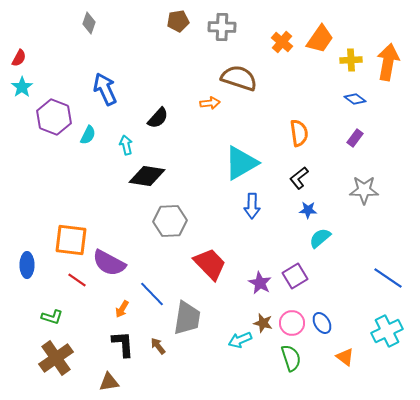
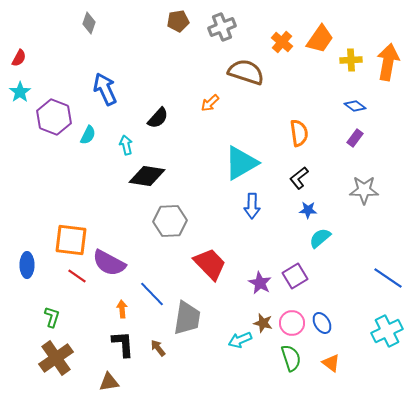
gray cross at (222, 27): rotated 24 degrees counterclockwise
brown semicircle at (239, 78): moved 7 px right, 6 px up
cyan star at (22, 87): moved 2 px left, 5 px down
blue diamond at (355, 99): moved 7 px down
orange arrow at (210, 103): rotated 144 degrees clockwise
red line at (77, 280): moved 4 px up
orange arrow at (122, 309): rotated 144 degrees clockwise
green L-shape at (52, 317): rotated 90 degrees counterclockwise
brown arrow at (158, 346): moved 2 px down
orange triangle at (345, 357): moved 14 px left, 6 px down
